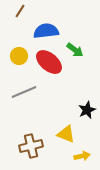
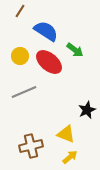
blue semicircle: rotated 40 degrees clockwise
yellow circle: moved 1 px right
yellow arrow: moved 12 px left, 1 px down; rotated 28 degrees counterclockwise
